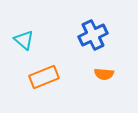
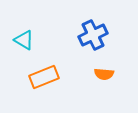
cyan triangle: rotated 10 degrees counterclockwise
